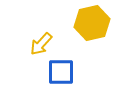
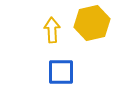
yellow arrow: moved 11 px right, 14 px up; rotated 135 degrees clockwise
